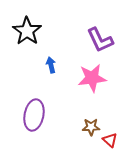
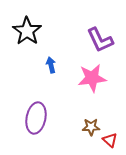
purple ellipse: moved 2 px right, 3 px down
